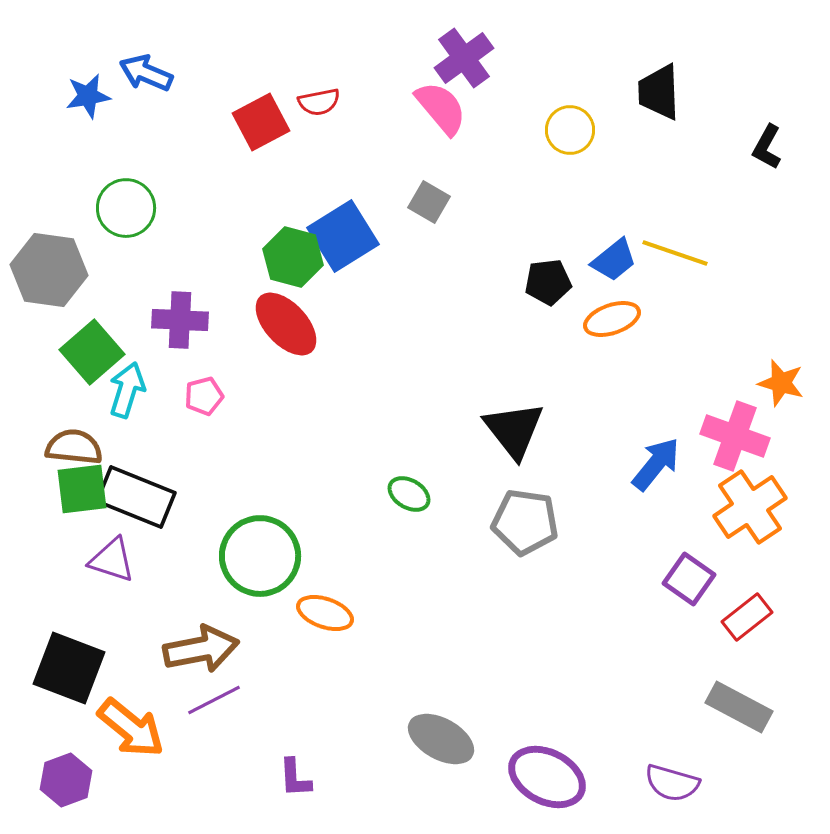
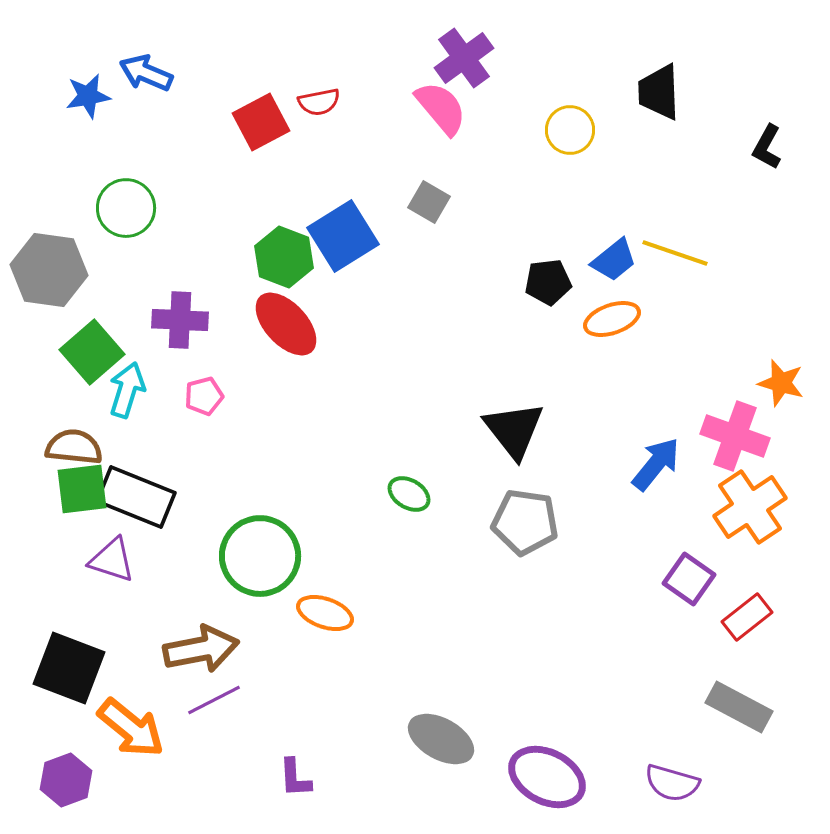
green hexagon at (293, 257): moved 9 px left; rotated 6 degrees clockwise
